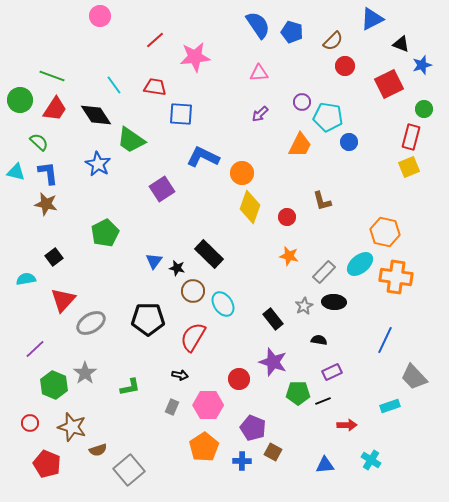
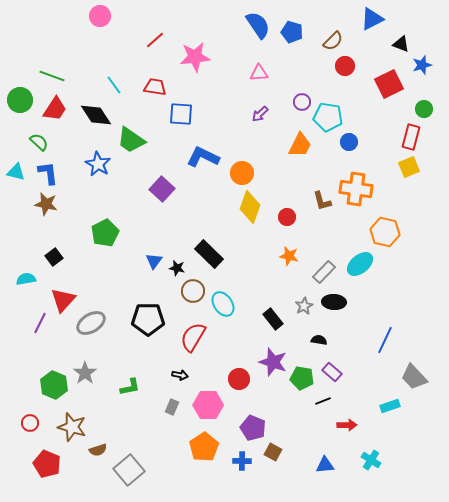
purple square at (162, 189): rotated 15 degrees counterclockwise
orange cross at (396, 277): moved 40 px left, 88 px up
purple line at (35, 349): moved 5 px right, 26 px up; rotated 20 degrees counterclockwise
purple rectangle at (332, 372): rotated 66 degrees clockwise
green pentagon at (298, 393): moved 4 px right, 15 px up; rotated 10 degrees clockwise
